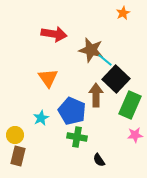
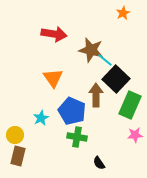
orange triangle: moved 5 px right
black semicircle: moved 3 px down
